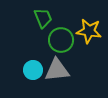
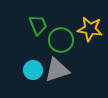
green trapezoid: moved 5 px left, 7 px down
yellow star: moved 1 px right, 2 px up
gray triangle: rotated 12 degrees counterclockwise
